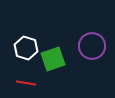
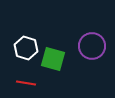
green square: rotated 35 degrees clockwise
